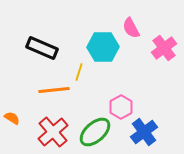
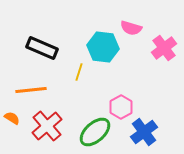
pink semicircle: rotated 45 degrees counterclockwise
cyan hexagon: rotated 8 degrees clockwise
orange line: moved 23 px left
red cross: moved 6 px left, 6 px up
